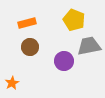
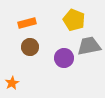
purple circle: moved 3 px up
